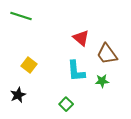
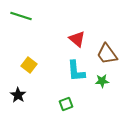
red triangle: moved 4 px left, 1 px down
black star: rotated 14 degrees counterclockwise
green square: rotated 24 degrees clockwise
